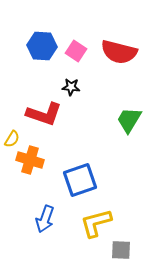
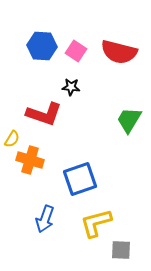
blue square: moved 1 px up
